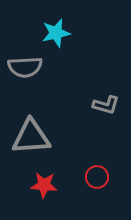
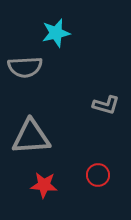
red circle: moved 1 px right, 2 px up
